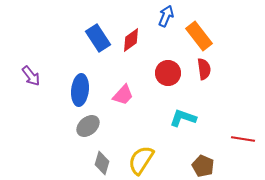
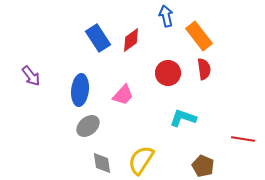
blue arrow: rotated 35 degrees counterclockwise
gray diamond: rotated 25 degrees counterclockwise
